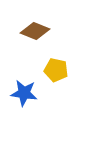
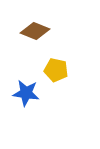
blue star: moved 2 px right
